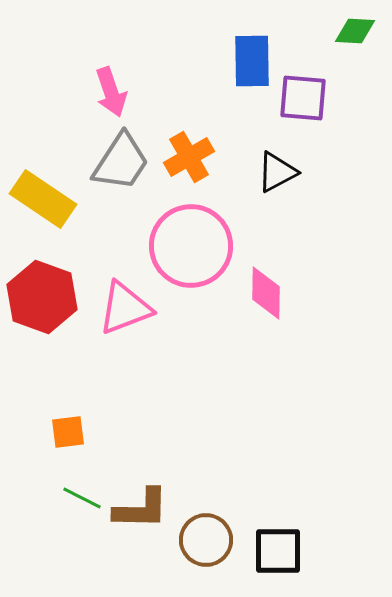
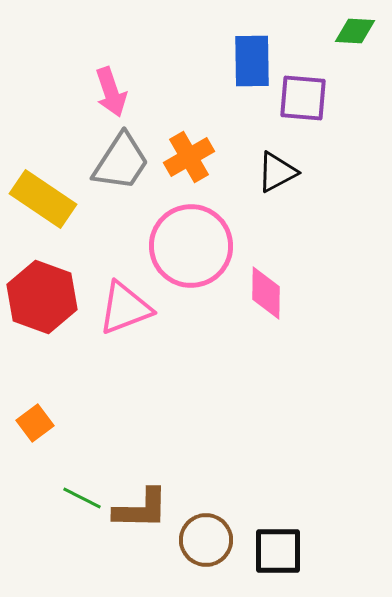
orange square: moved 33 px left, 9 px up; rotated 30 degrees counterclockwise
